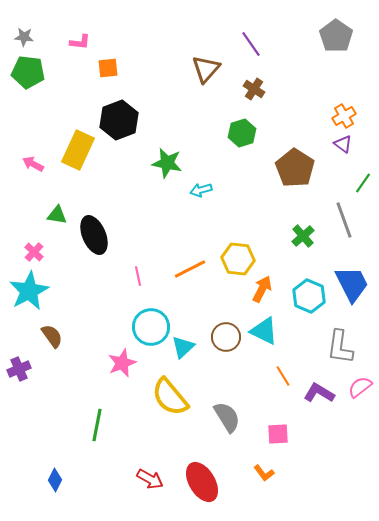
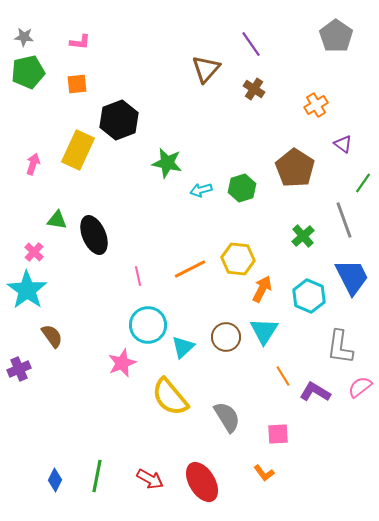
orange square at (108, 68): moved 31 px left, 16 px down
green pentagon at (28, 72): rotated 20 degrees counterclockwise
orange cross at (344, 116): moved 28 px left, 11 px up
green hexagon at (242, 133): moved 55 px down
pink arrow at (33, 164): rotated 80 degrees clockwise
green triangle at (57, 215): moved 5 px down
blue trapezoid at (352, 284): moved 7 px up
cyan star at (29, 291): moved 2 px left, 1 px up; rotated 9 degrees counterclockwise
cyan circle at (151, 327): moved 3 px left, 2 px up
cyan triangle at (264, 331): rotated 36 degrees clockwise
purple L-shape at (319, 393): moved 4 px left, 1 px up
green line at (97, 425): moved 51 px down
